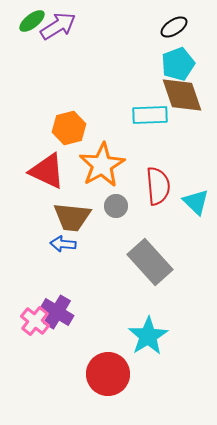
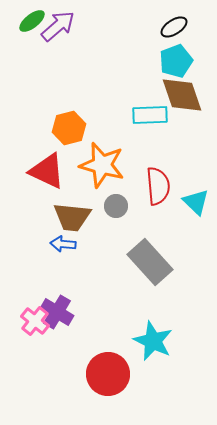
purple arrow: rotated 9 degrees counterclockwise
cyan pentagon: moved 2 px left, 3 px up
orange star: rotated 27 degrees counterclockwise
cyan star: moved 5 px right, 5 px down; rotated 15 degrees counterclockwise
